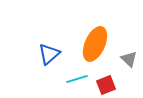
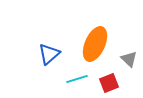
red square: moved 3 px right, 2 px up
